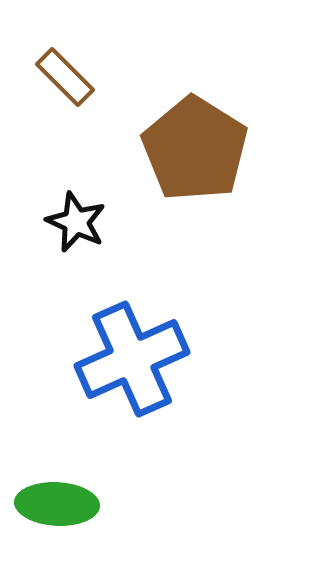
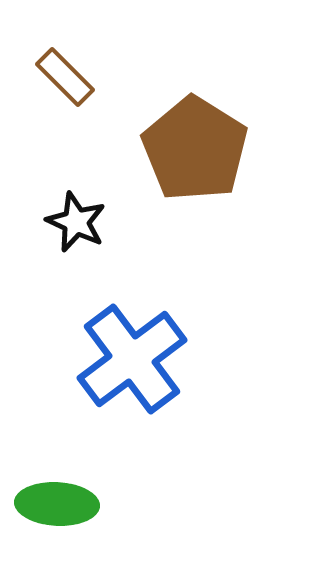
blue cross: rotated 13 degrees counterclockwise
